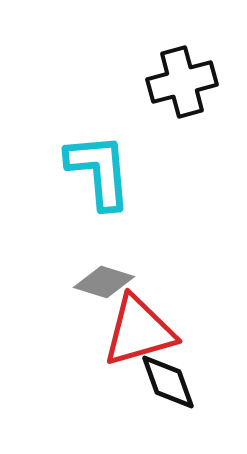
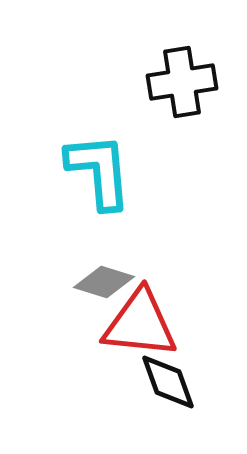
black cross: rotated 6 degrees clockwise
red triangle: moved 1 px right, 7 px up; rotated 22 degrees clockwise
